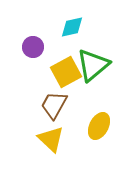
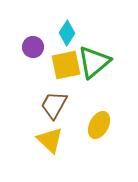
cyan diamond: moved 5 px left, 6 px down; rotated 45 degrees counterclockwise
green triangle: moved 1 px right, 3 px up
yellow square: moved 7 px up; rotated 16 degrees clockwise
yellow ellipse: moved 1 px up
yellow triangle: moved 1 px left, 1 px down
